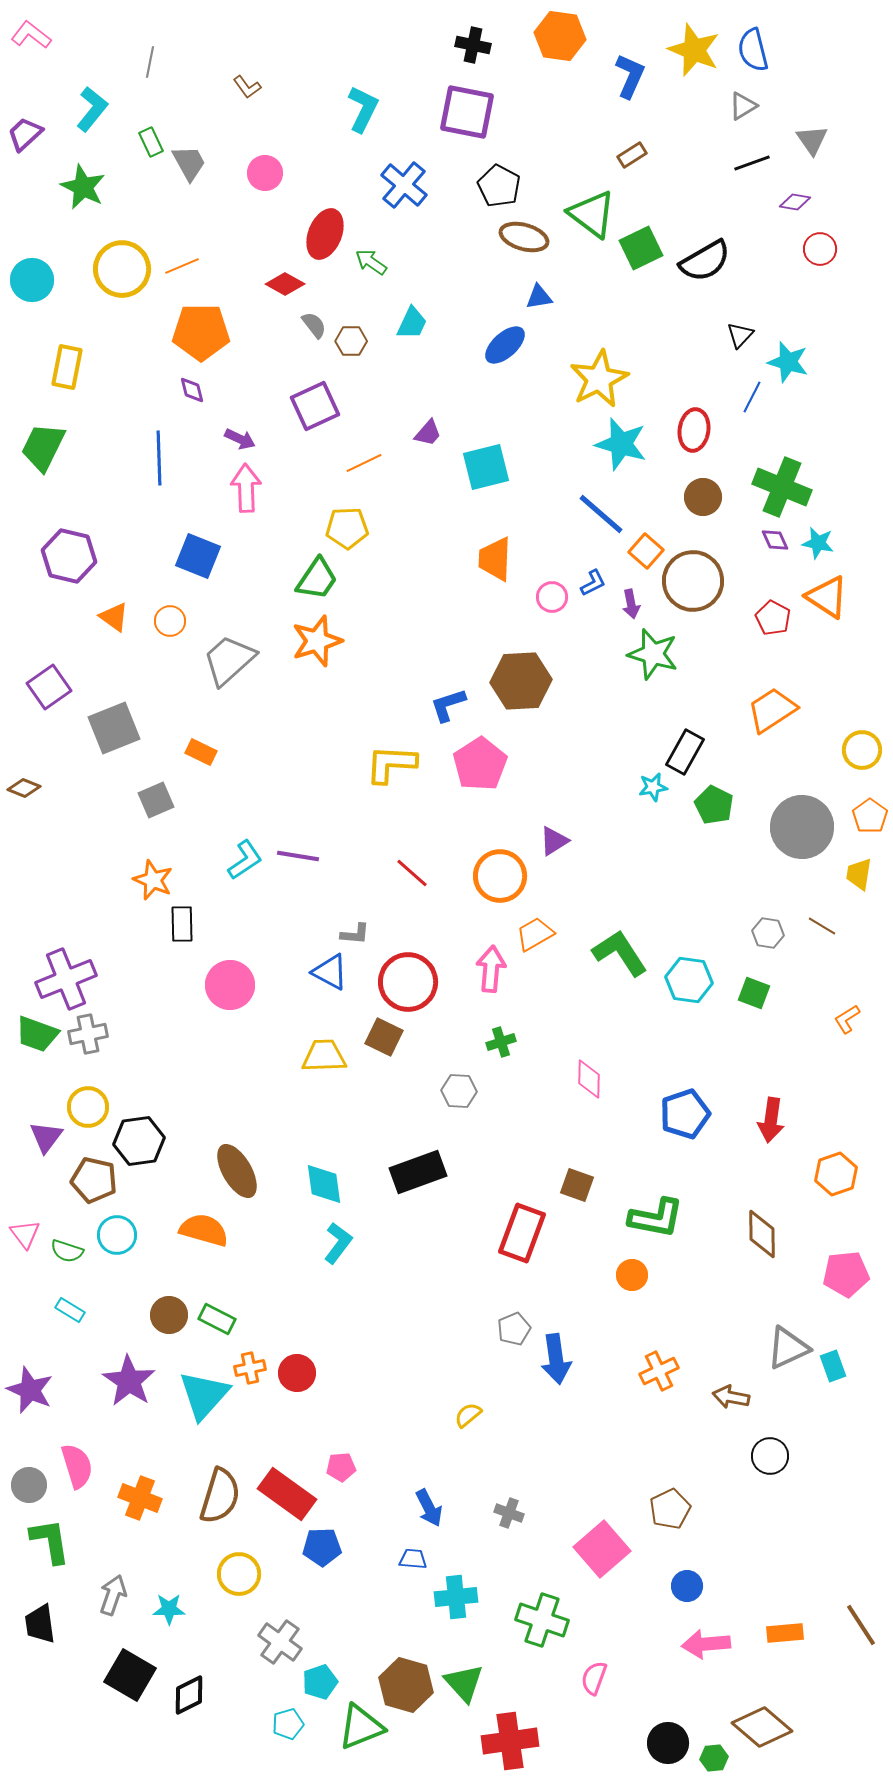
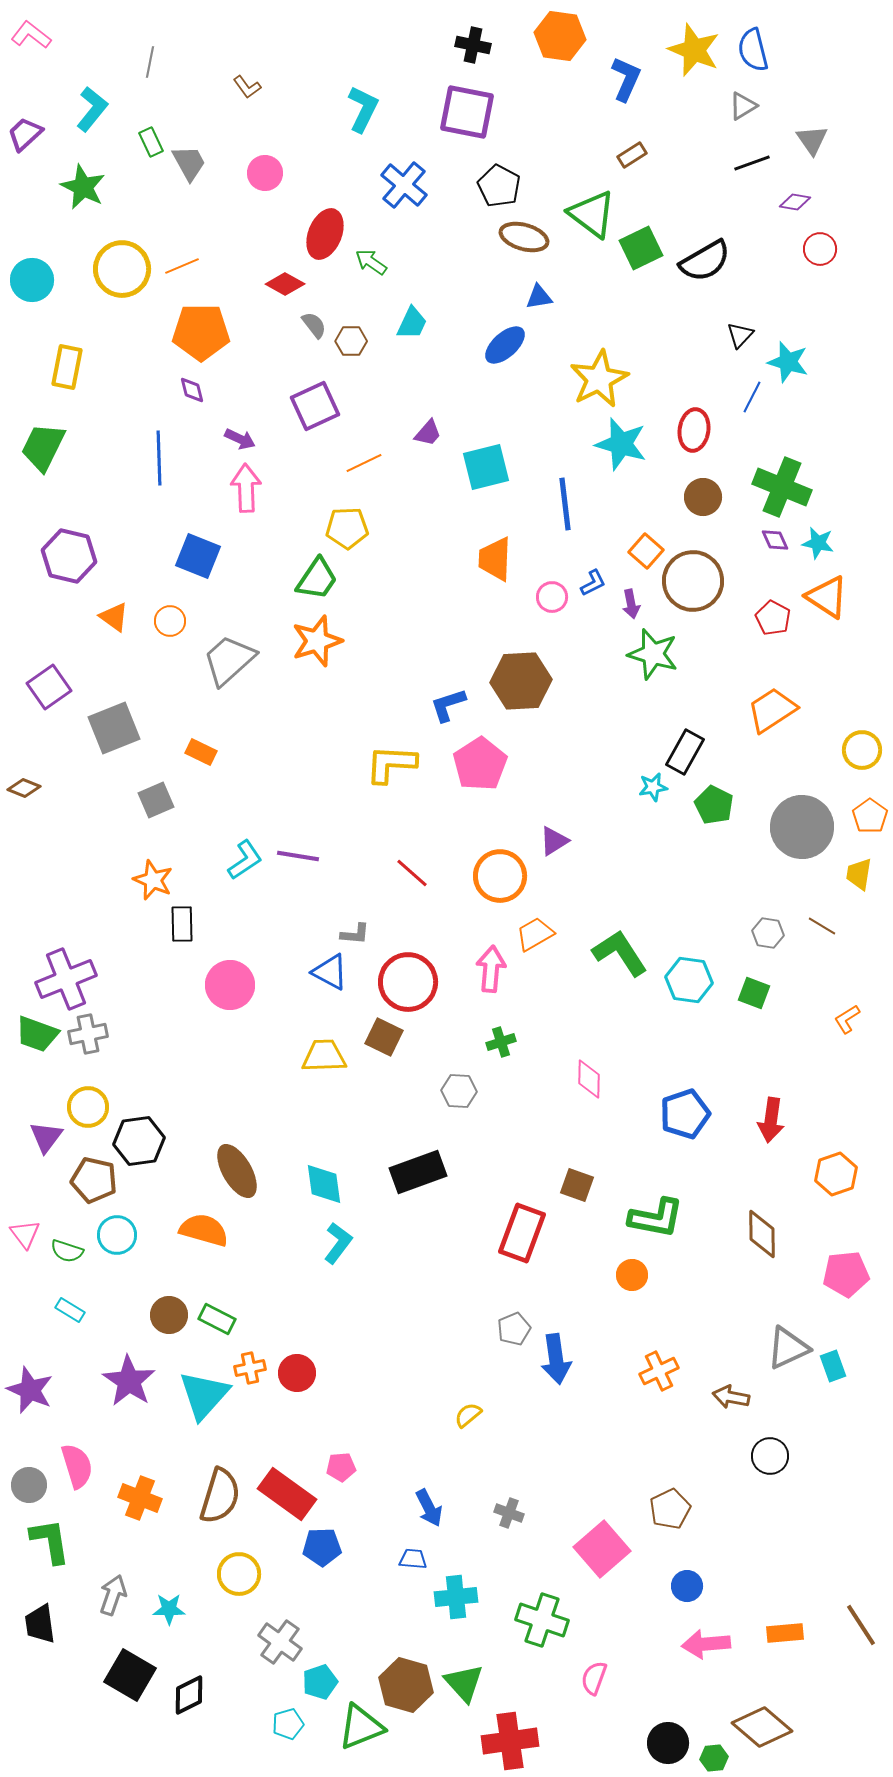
blue L-shape at (630, 76): moved 4 px left, 3 px down
blue line at (601, 514): moved 36 px left, 10 px up; rotated 42 degrees clockwise
